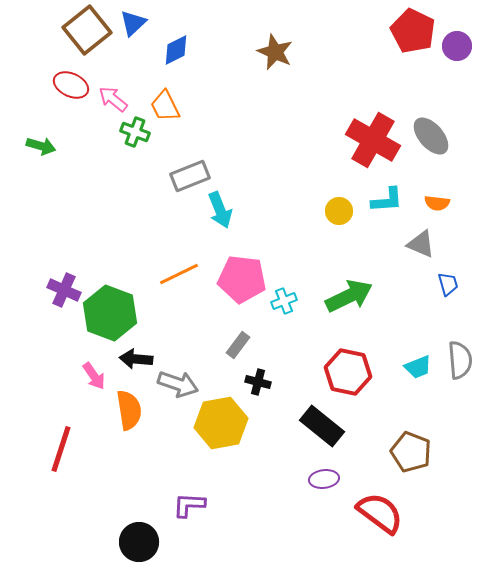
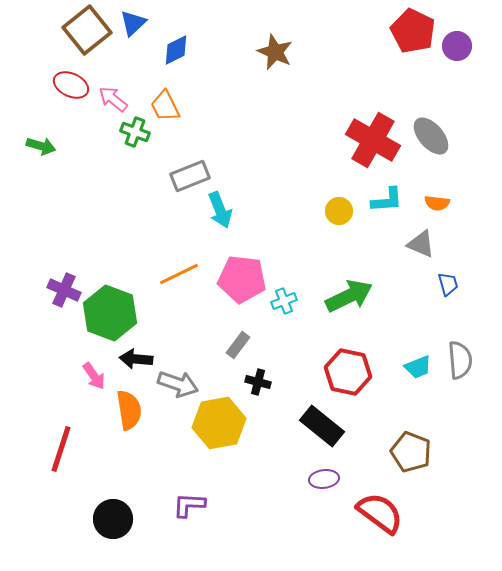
yellow hexagon at (221, 423): moved 2 px left
black circle at (139, 542): moved 26 px left, 23 px up
